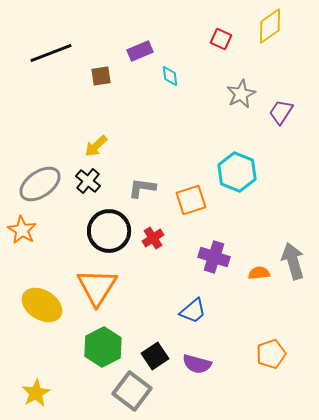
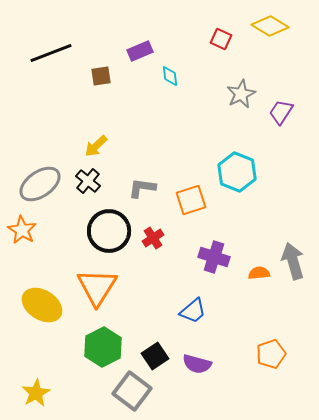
yellow diamond: rotated 66 degrees clockwise
